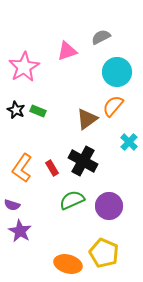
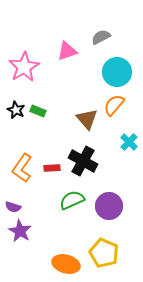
orange semicircle: moved 1 px right, 1 px up
brown triangle: rotated 35 degrees counterclockwise
red rectangle: rotated 63 degrees counterclockwise
purple semicircle: moved 1 px right, 2 px down
orange ellipse: moved 2 px left
